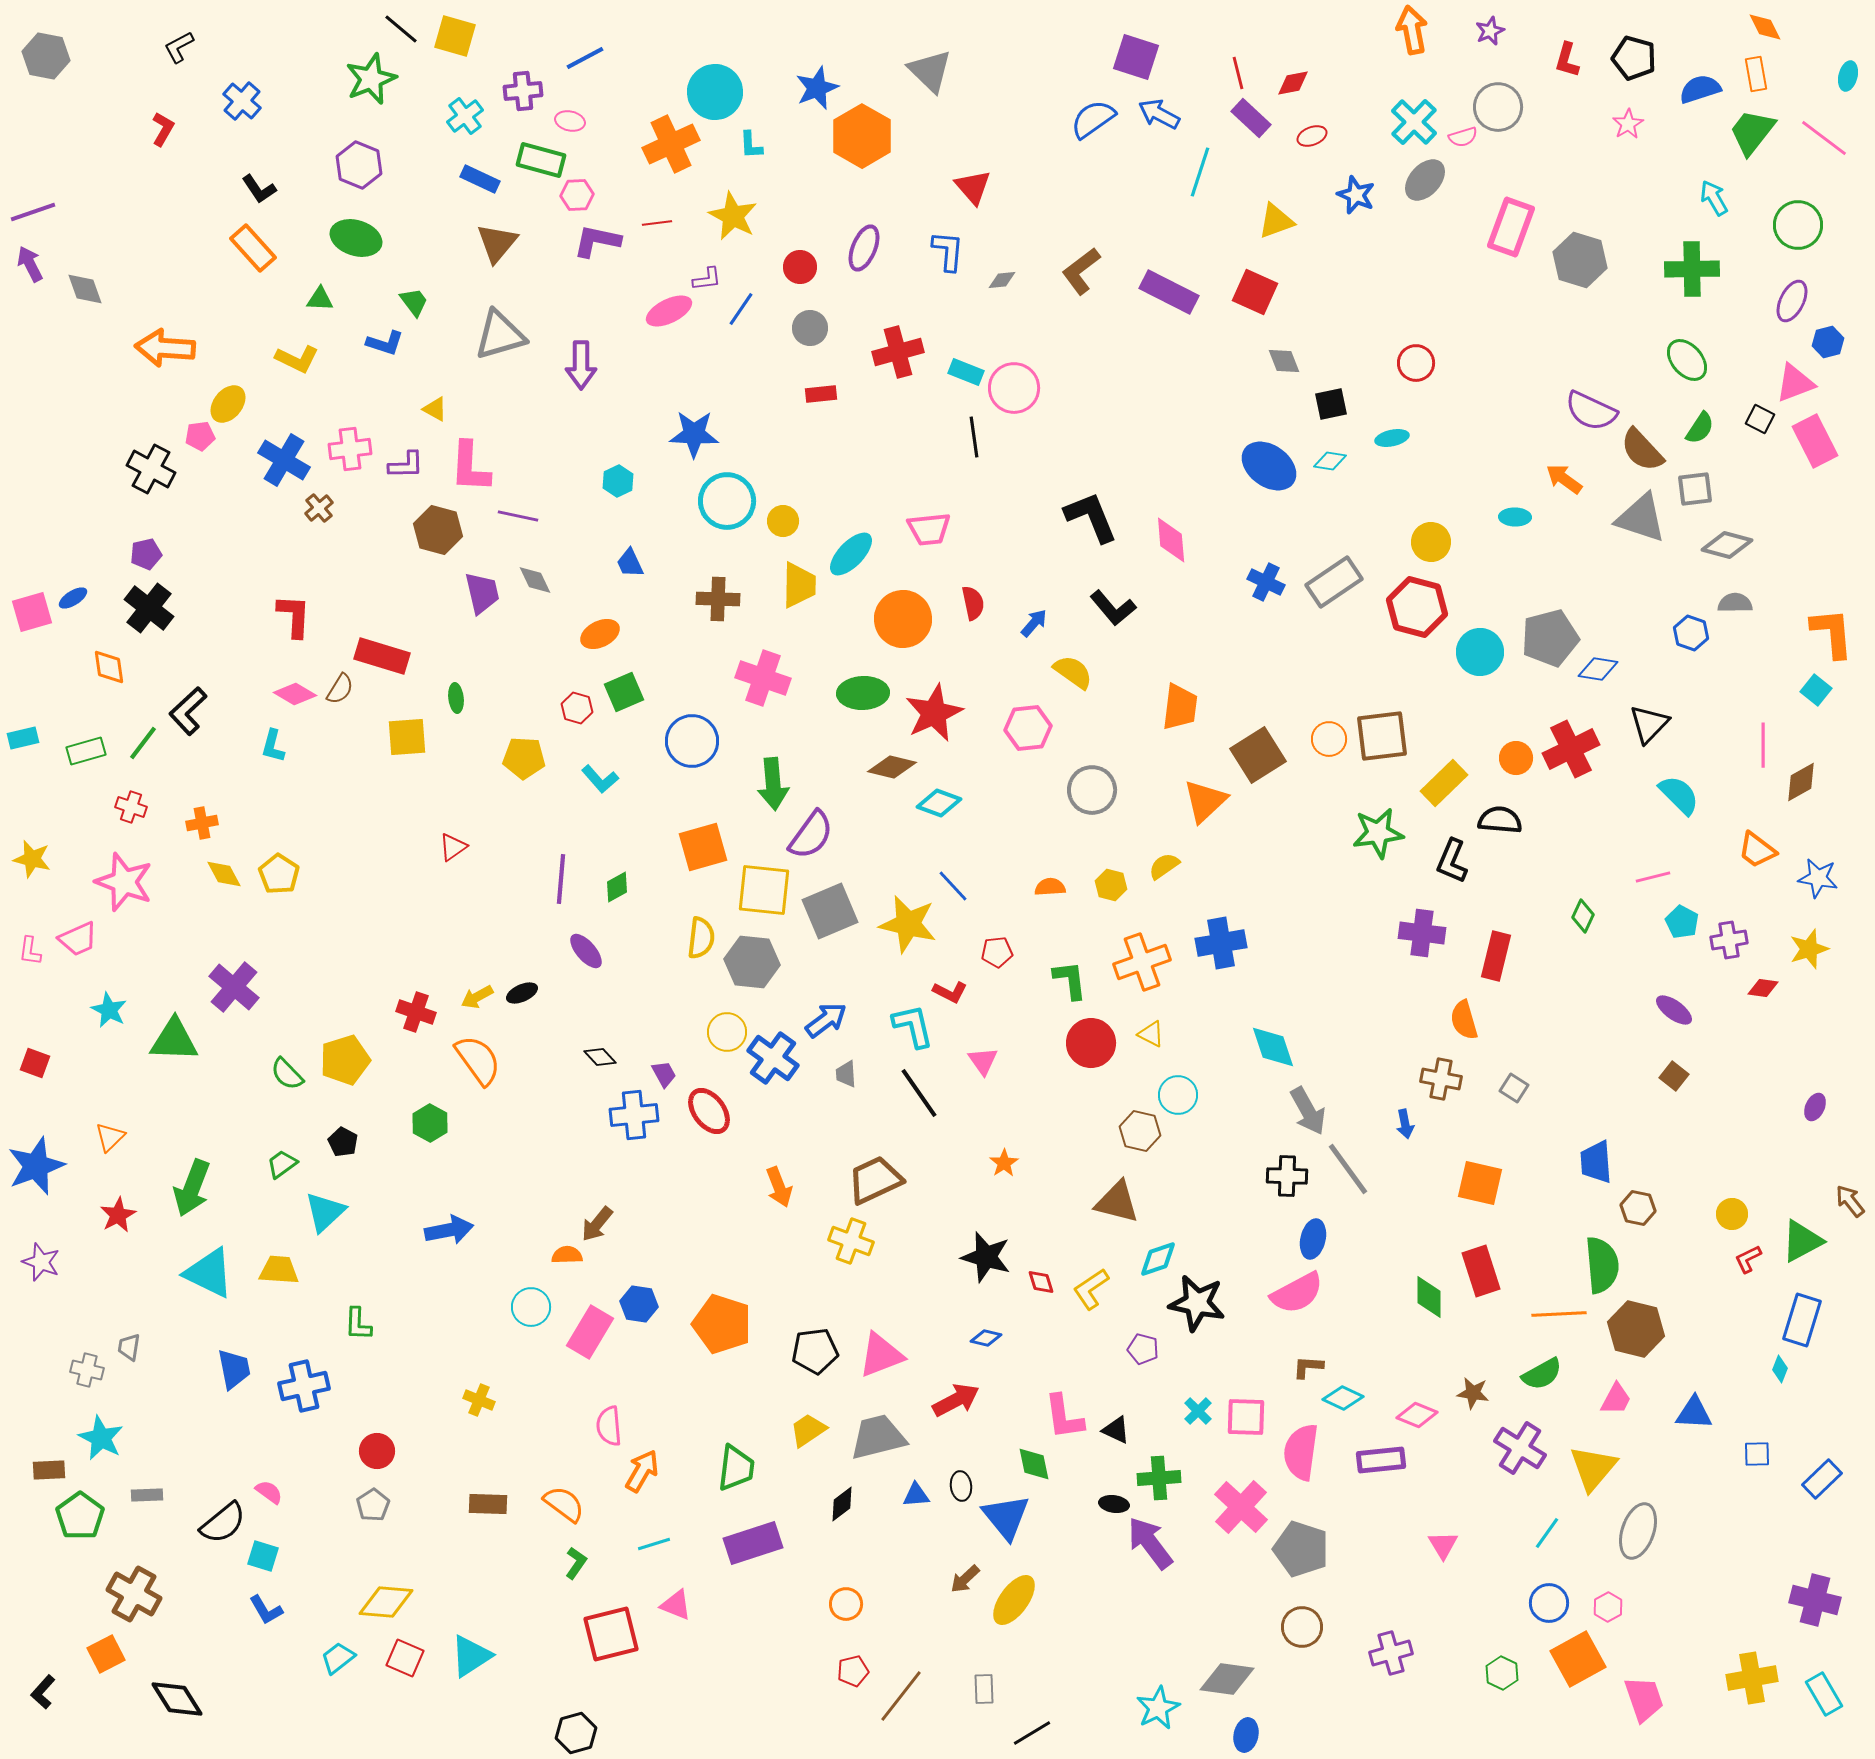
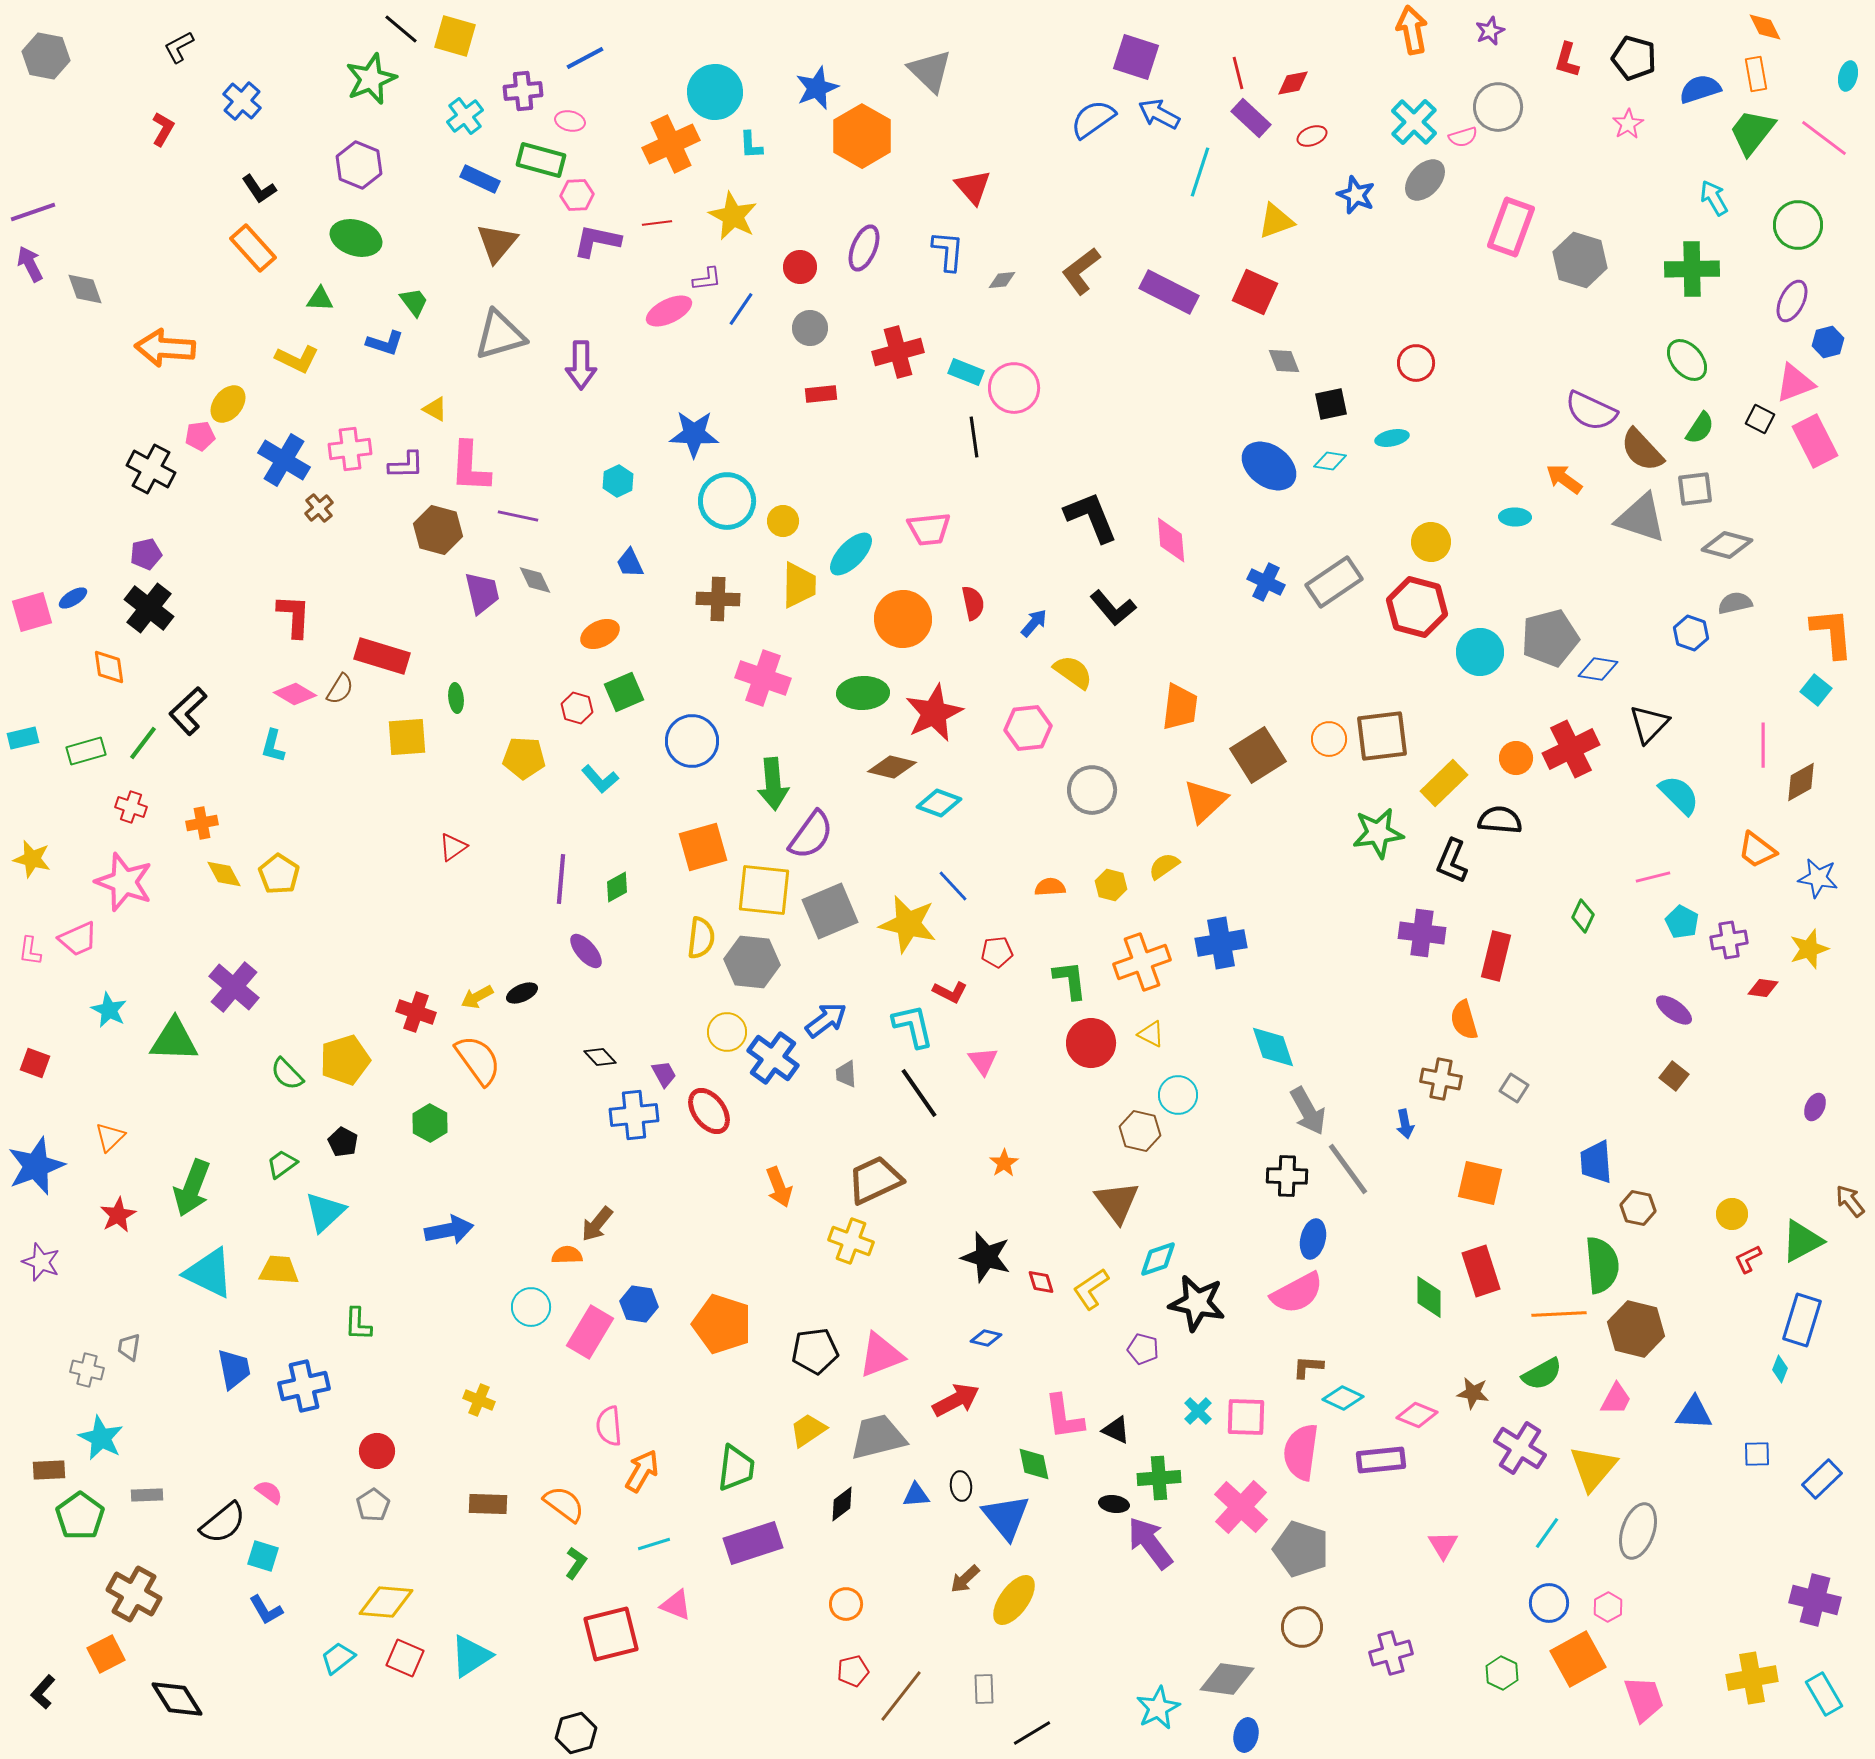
gray semicircle at (1735, 603): rotated 12 degrees counterclockwise
brown triangle at (1117, 1202): rotated 39 degrees clockwise
